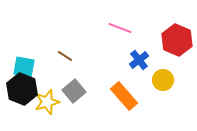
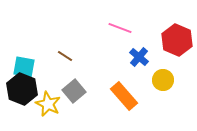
blue cross: moved 3 px up; rotated 12 degrees counterclockwise
yellow star: moved 1 px right, 2 px down; rotated 30 degrees counterclockwise
